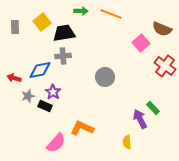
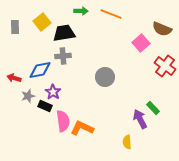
pink semicircle: moved 7 px right, 22 px up; rotated 50 degrees counterclockwise
